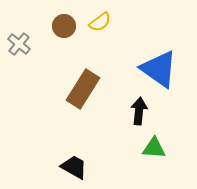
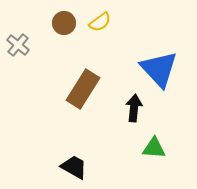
brown circle: moved 3 px up
gray cross: moved 1 px left, 1 px down
blue triangle: rotated 12 degrees clockwise
black arrow: moved 5 px left, 3 px up
